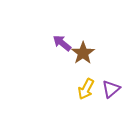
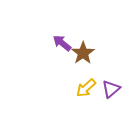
yellow arrow: moved 1 px up; rotated 20 degrees clockwise
